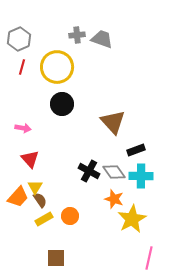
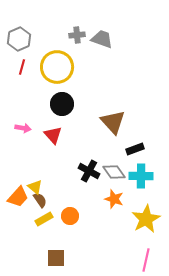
black rectangle: moved 1 px left, 1 px up
red triangle: moved 23 px right, 24 px up
yellow triangle: rotated 21 degrees counterclockwise
yellow star: moved 14 px right
pink line: moved 3 px left, 2 px down
